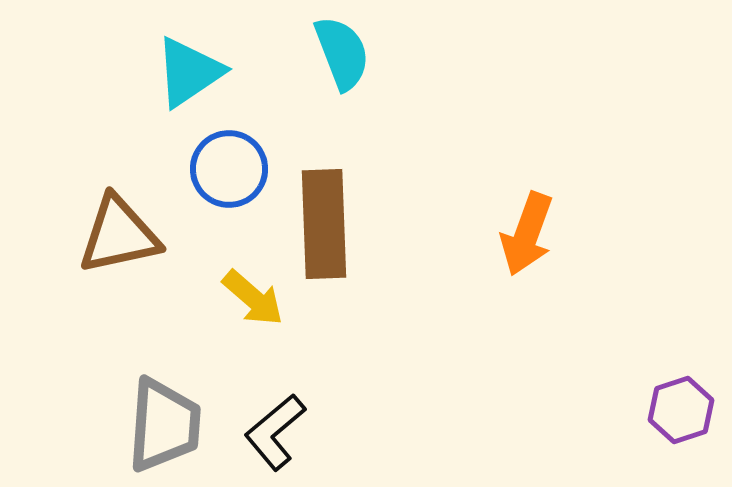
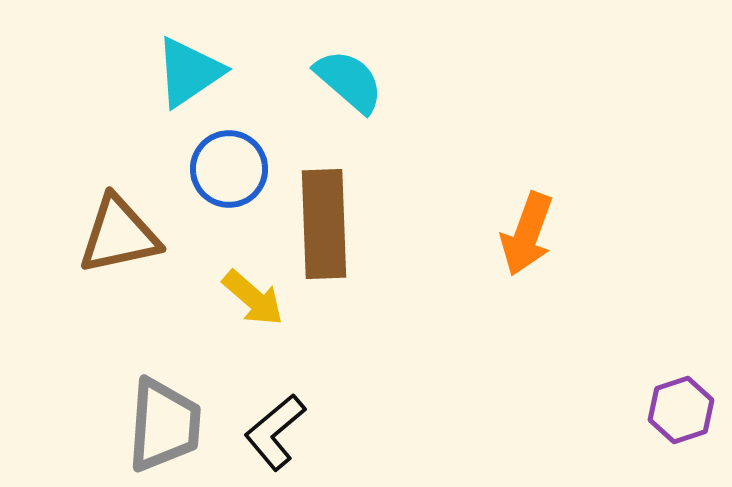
cyan semicircle: moved 7 px right, 28 px down; rotated 28 degrees counterclockwise
